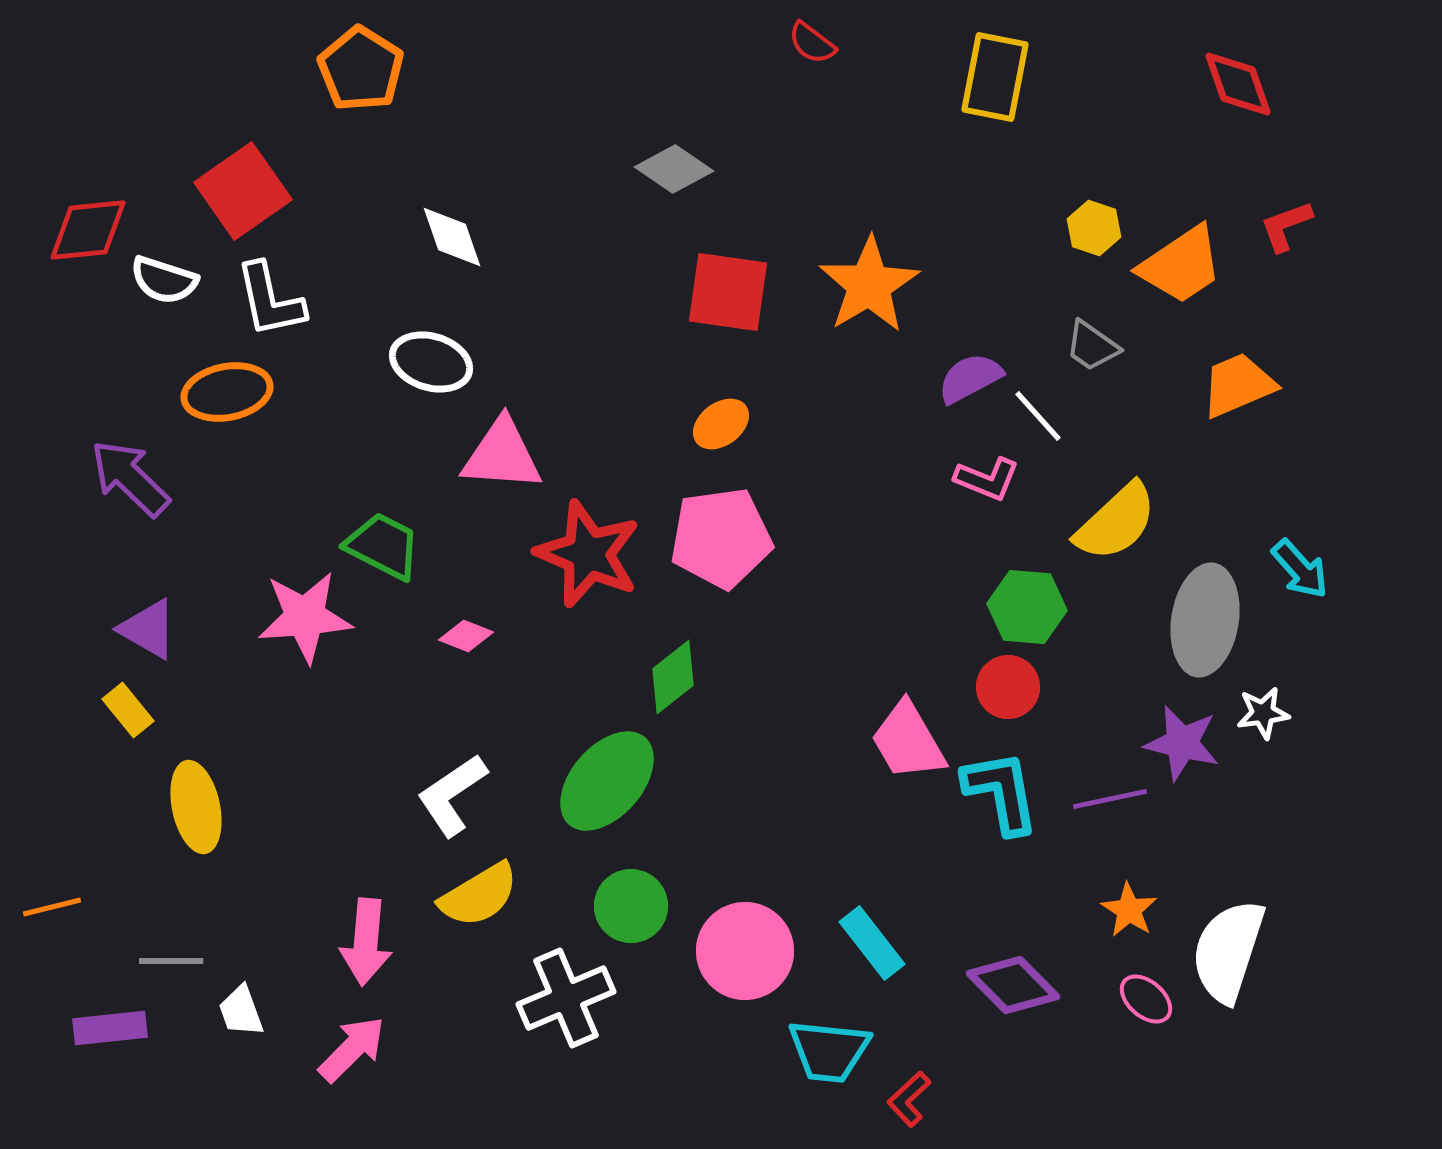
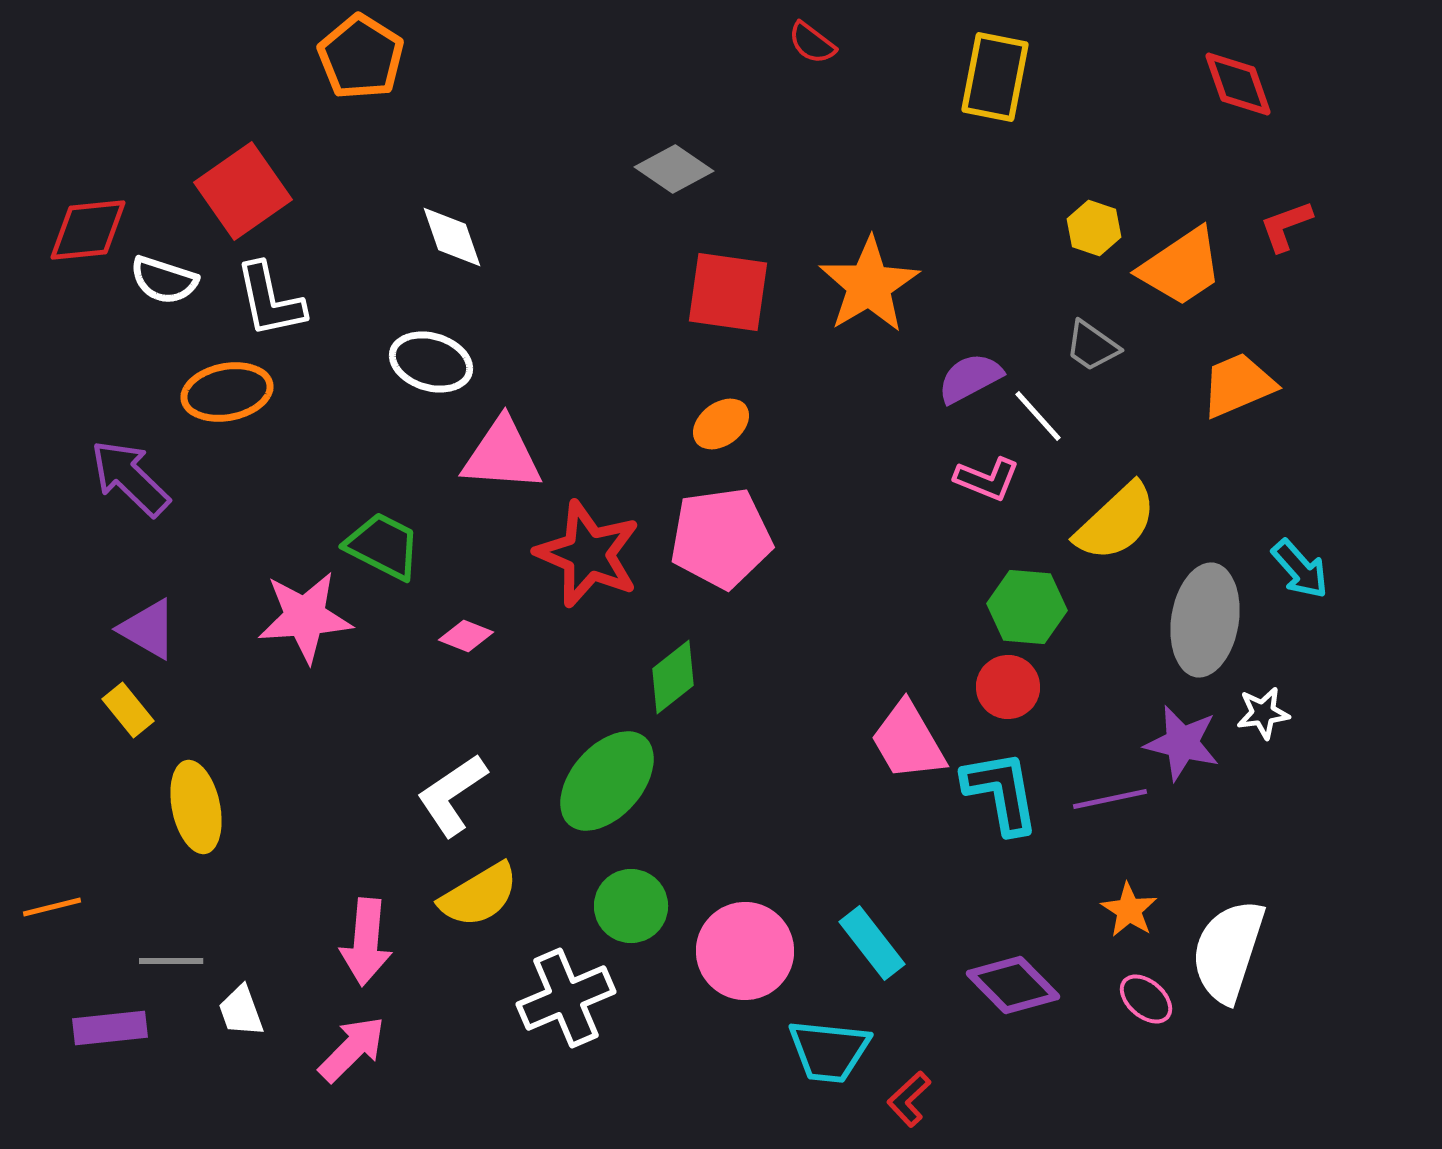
orange pentagon at (361, 69): moved 12 px up
orange trapezoid at (1181, 265): moved 2 px down
